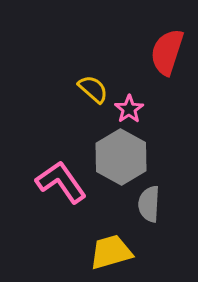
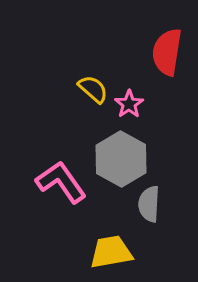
red semicircle: rotated 9 degrees counterclockwise
pink star: moved 5 px up
gray hexagon: moved 2 px down
yellow trapezoid: rotated 6 degrees clockwise
